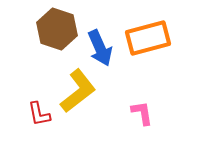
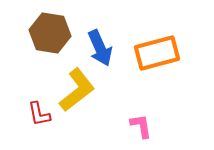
brown hexagon: moved 7 px left, 4 px down; rotated 9 degrees counterclockwise
orange rectangle: moved 9 px right, 15 px down
yellow L-shape: moved 1 px left, 1 px up
pink L-shape: moved 1 px left, 13 px down
